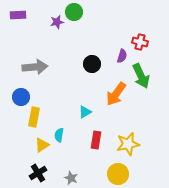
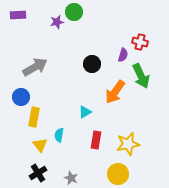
purple semicircle: moved 1 px right, 1 px up
gray arrow: rotated 25 degrees counterclockwise
orange arrow: moved 1 px left, 2 px up
yellow triangle: moved 2 px left; rotated 35 degrees counterclockwise
